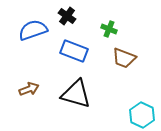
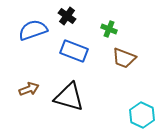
black triangle: moved 7 px left, 3 px down
